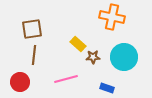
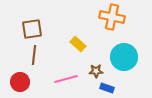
brown star: moved 3 px right, 14 px down
